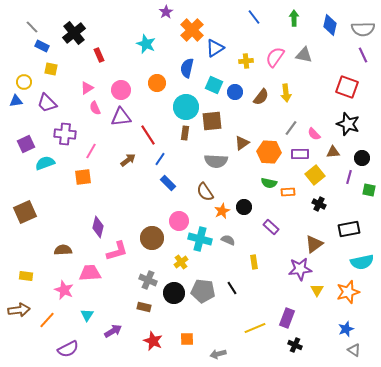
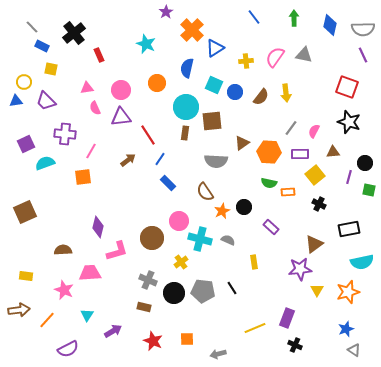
pink triangle at (87, 88): rotated 24 degrees clockwise
purple trapezoid at (47, 103): moved 1 px left, 2 px up
black star at (348, 124): moved 1 px right, 2 px up
pink semicircle at (314, 134): moved 3 px up; rotated 72 degrees clockwise
black circle at (362, 158): moved 3 px right, 5 px down
